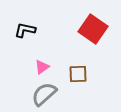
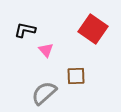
pink triangle: moved 4 px right, 17 px up; rotated 35 degrees counterclockwise
brown square: moved 2 px left, 2 px down
gray semicircle: moved 1 px up
